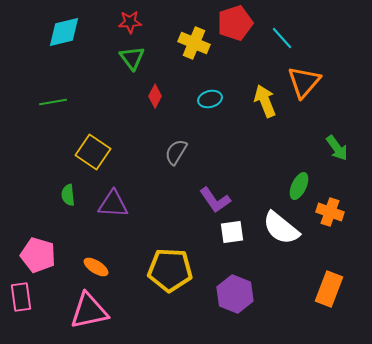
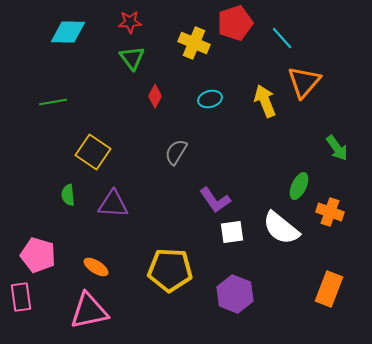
cyan diamond: moved 4 px right; rotated 15 degrees clockwise
